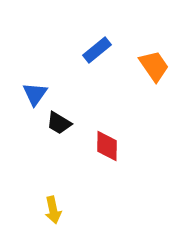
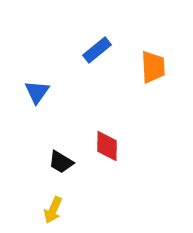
orange trapezoid: moved 1 px left, 1 px down; rotated 32 degrees clockwise
blue triangle: moved 2 px right, 2 px up
black trapezoid: moved 2 px right, 39 px down
yellow arrow: rotated 36 degrees clockwise
